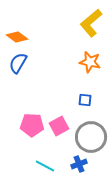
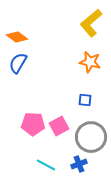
pink pentagon: moved 1 px right, 1 px up
cyan line: moved 1 px right, 1 px up
